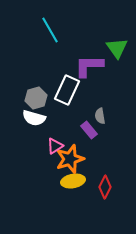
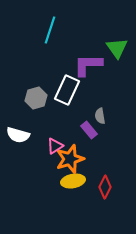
cyan line: rotated 48 degrees clockwise
purple L-shape: moved 1 px left, 1 px up
white semicircle: moved 16 px left, 17 px down
